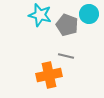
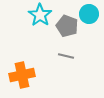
cyan star: rotated 20 degrees clockwise
gray pentagon: moved 1 px down
orange cross: moved 27 px left
